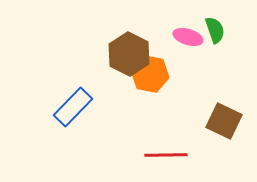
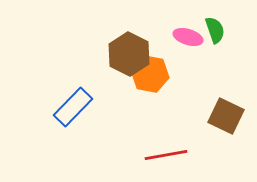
brown square: moved 2 px right, 5 px up
red line: rotated 9 degrees counterclockwise
